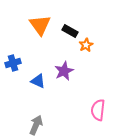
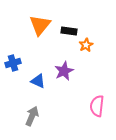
orange triangle: rotated 15 degrees clockwise
black rectangle: moved 1 px left; rotated 21 degrees counterclockwise
pink semicircle: moved 1 px left, 4 px up
gray arrow: moved 4 px left, 9 px up
